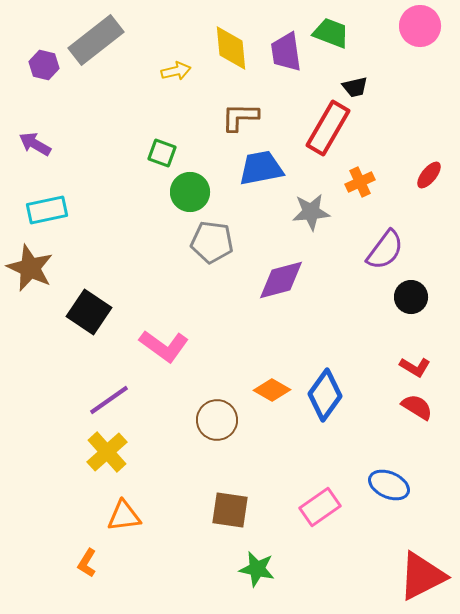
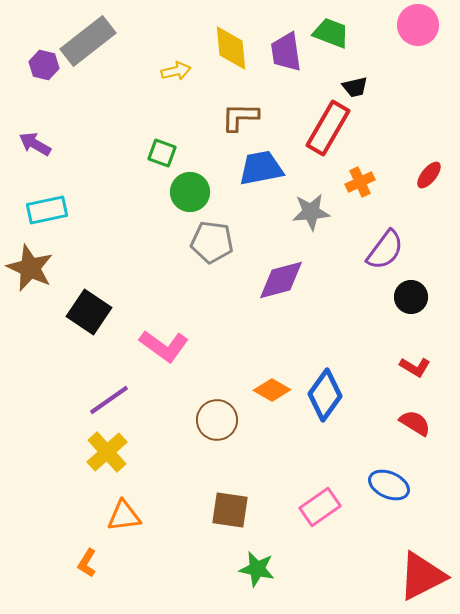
pink circle: moved 2 px left, 1 px up
gray rectangle: moved 8 px left, 1 px down
red semicircle: moved 2 px left, 16 px down
